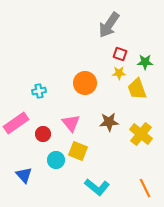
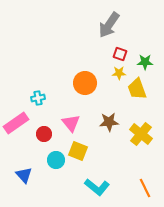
cyan cross: moved 1 px left, 7 px down
red circle: moved 1 px right
